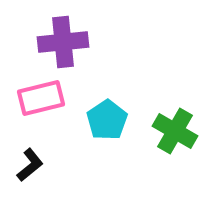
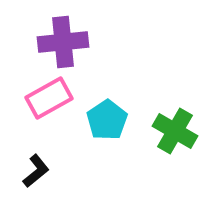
pink rectangle: moved 8 px right; rotated 15 degrees counterclockwise
black L-shape: moved 6 px right, 6 px down
